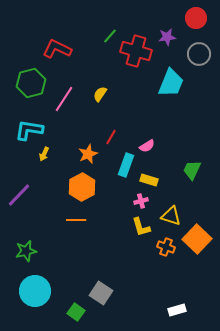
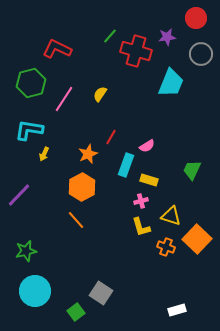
gray circle: moved 2 px right
orange line: rotated 48 degrees clockwise
green square: rotated 18 degrees clockwise
